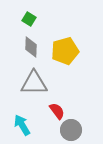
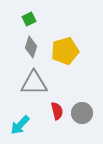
green square: rotated 32 degrees clockwise
gray diamond: rotated 15 degrees clockwise
red semicircle: rotated 24 degrees clockwise
cyan arrow: moved 2 px left; rotated 105 degrees counterclockwise
gray circle: moved 11 px right, 17 px up
